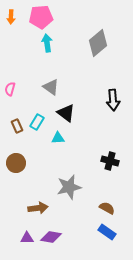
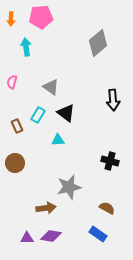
orange arrow: moved 2 px down
cyan arrow: moved 21 px left, 4 px down
pink semicircle: moved 2 px right, 7 px up
cyan rectangle: moved 1 px right, 7 px up
cyan triangle: moved 2 px down
brown circle: moved 1 px left
brown arrow: moved 8 px right
blue rectangle: moved 9 px left, 2 px down
purple diamond: moved 1 px up
